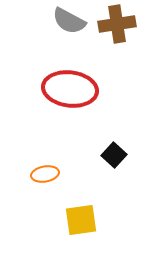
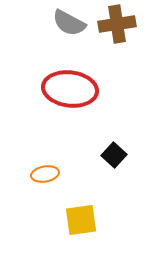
gray semicircle: moved 2 px down
